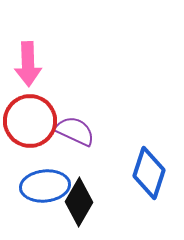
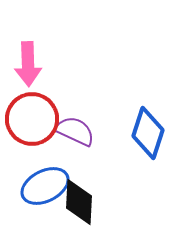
red circle: moved 2 px right, 2 px up
blue diamond: moved 1 px left, 40 px up
blue ellipse: rotated 21 degrees counterclockwise
black diamond: rotated 27 degrees counterclockwise
